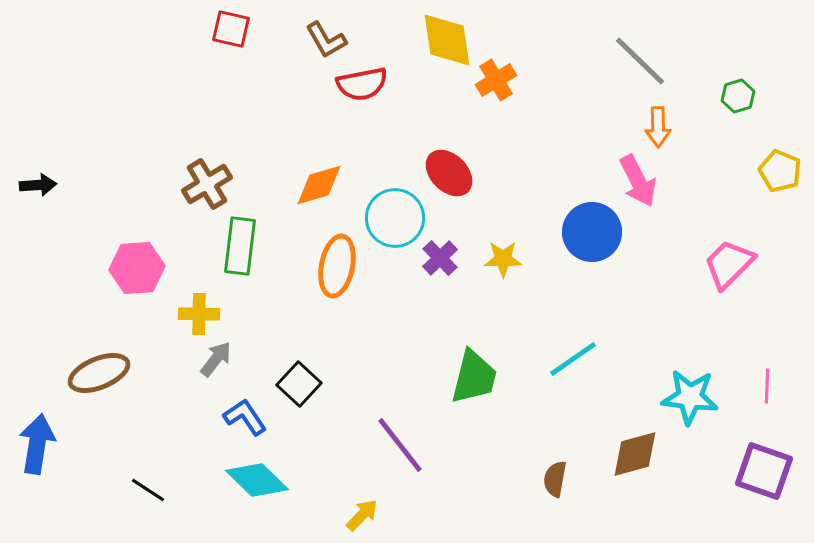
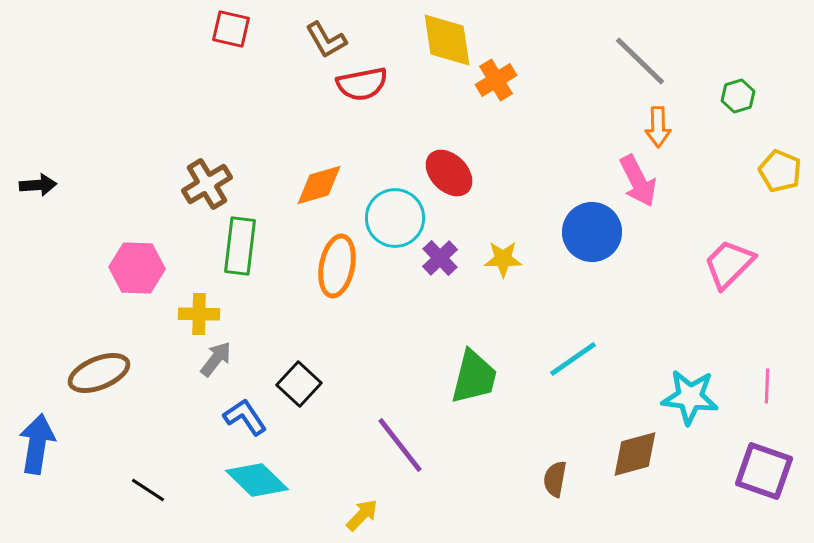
pink hexagon: rotated 6 degrees clockwise
